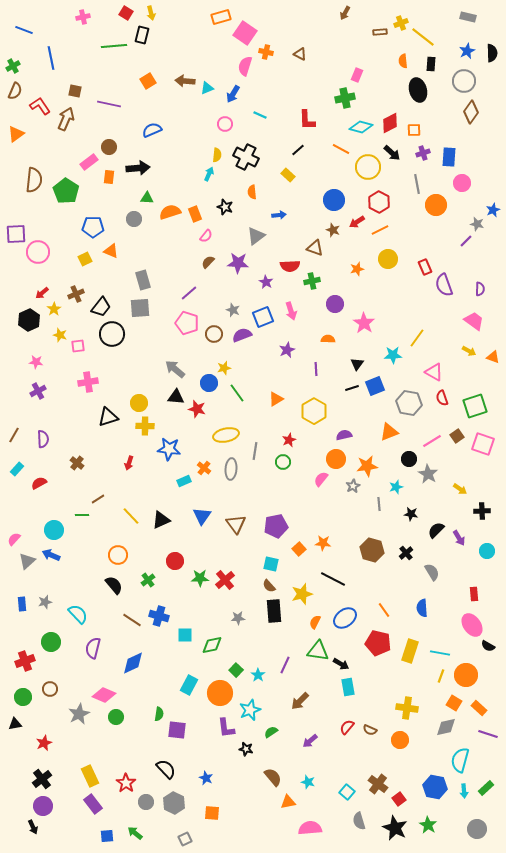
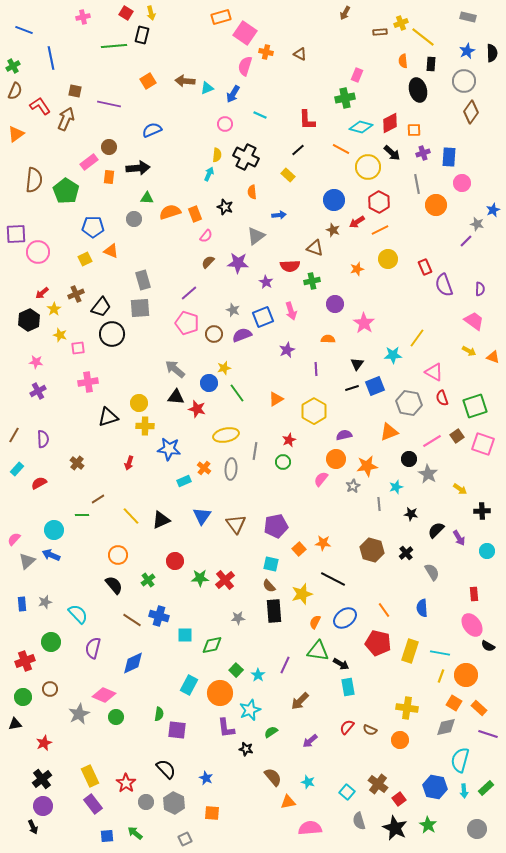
pink square at (78, 346): moved 2 px down
